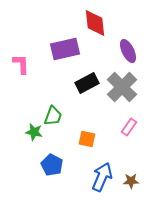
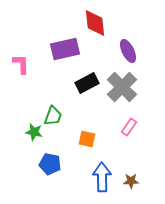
blue pentagon: moved 2 px left, 1 px up; rotated 15 degrees counterclockwise
blue arrow: rotated 24 degrees counterclockwise
